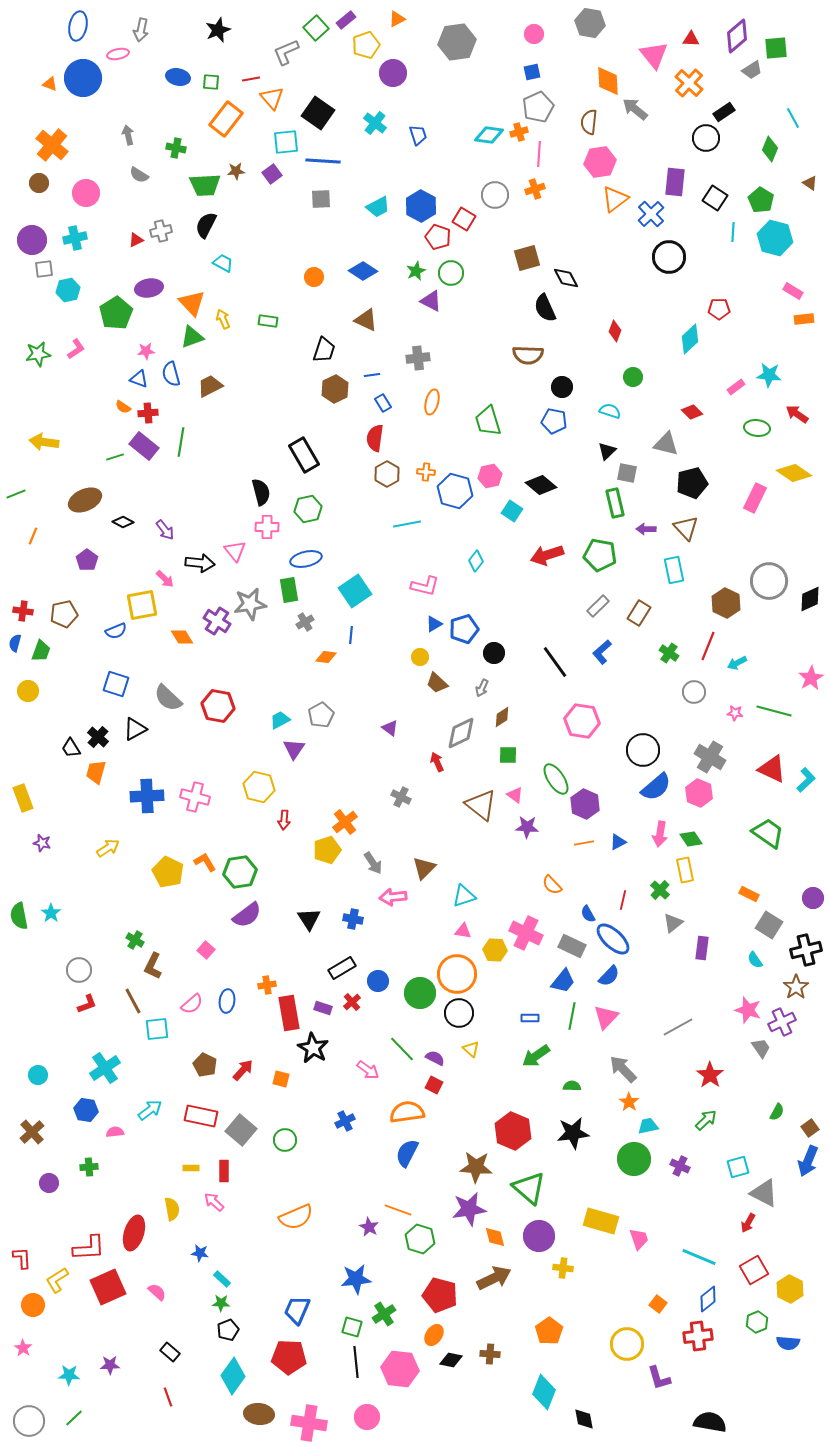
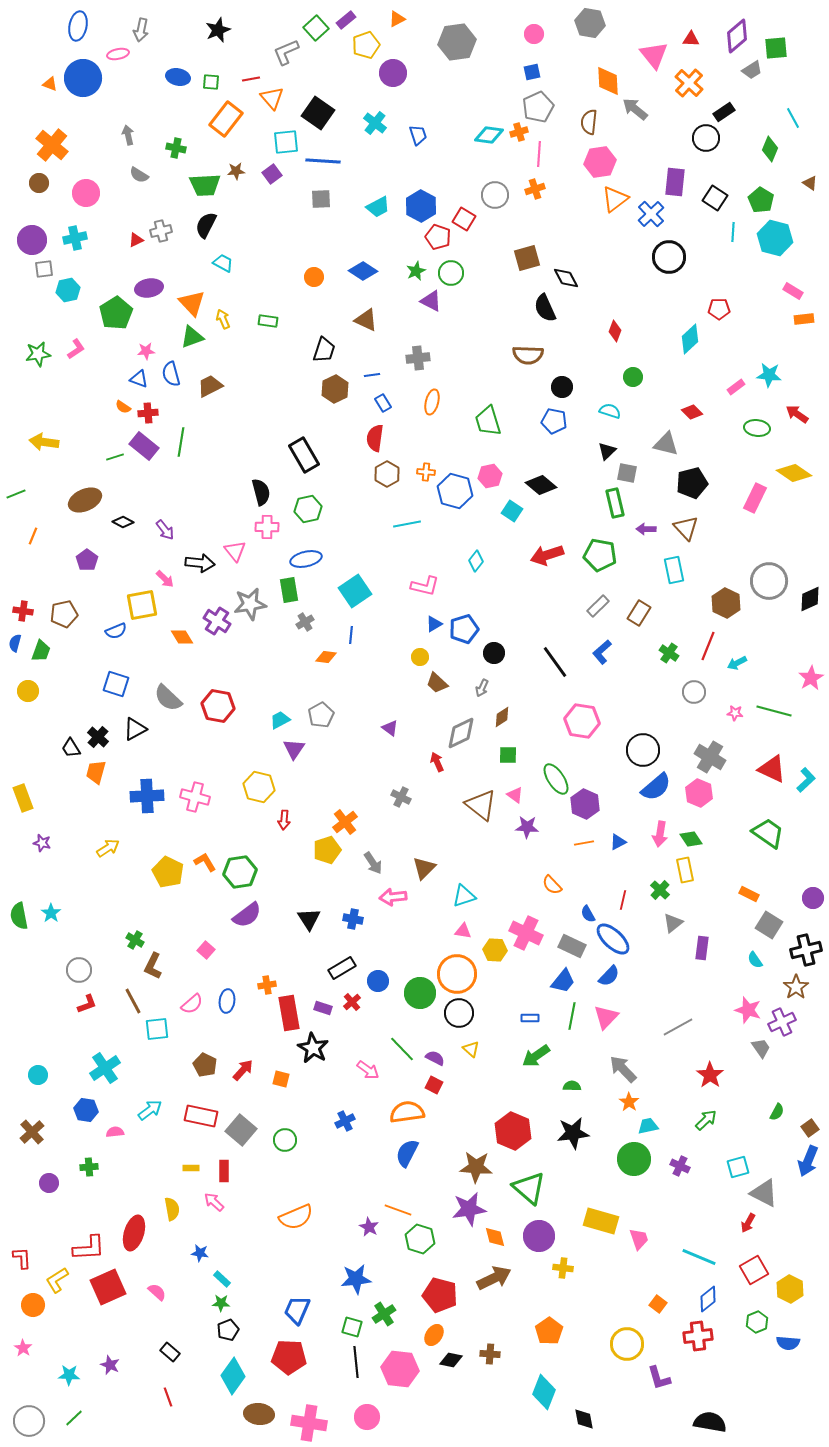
purple star at (110, 1365): rotated 24 degrees clockwise
